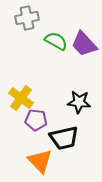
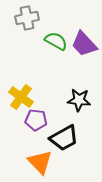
yellow cross: moved 1 px up
black star: moved 2 px up
black trapezoid: rotated 16 degrees counterclockwise
orange triangle: moved 1 px down
